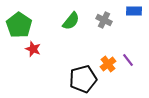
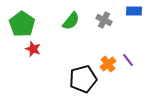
green pentagon: moved 3 px right, 1 px up
